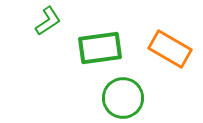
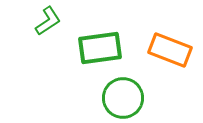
orange rectangle: moved 1 px down; rotated 9 degrees counterclockwise
